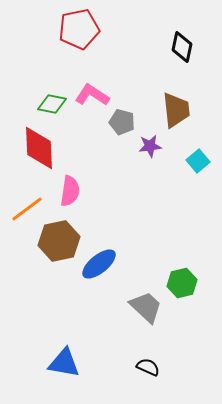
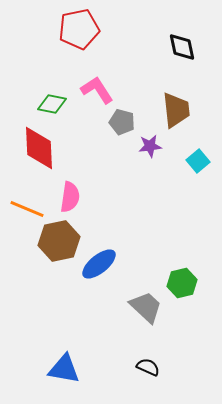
black diamond: rotated 24 degrees counterclockwise
pink L-shape: moved 5 px right, 5 px up; rotated 24 degrees clockwise
pink semicircle: moved 6 px down
orange line: rotated 60 degrees clockwise
blue triangle: moved 6 px down
